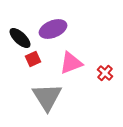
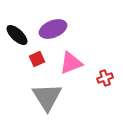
black ellipse: moved 3 px left, 3 px up
red square: moved 4 px right
red cross: moved 5 px down; rotated 28 degrees clockwise
